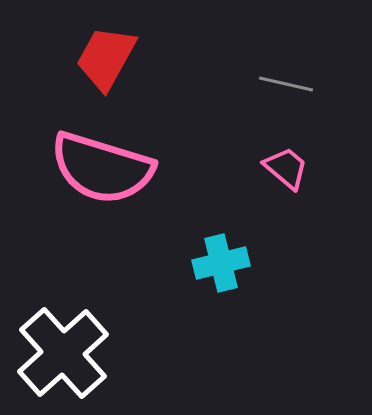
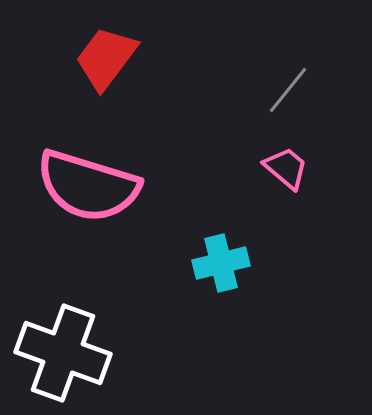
red trapezoid: rotated 8 degrees clockwise
gray line: moved 2 px right, 6 px down; rotated 64 degrees counterclockwise
pink semicircle: moved 14 px left, 18 px down
white cross: rotated 28 degrees counterclockwise
